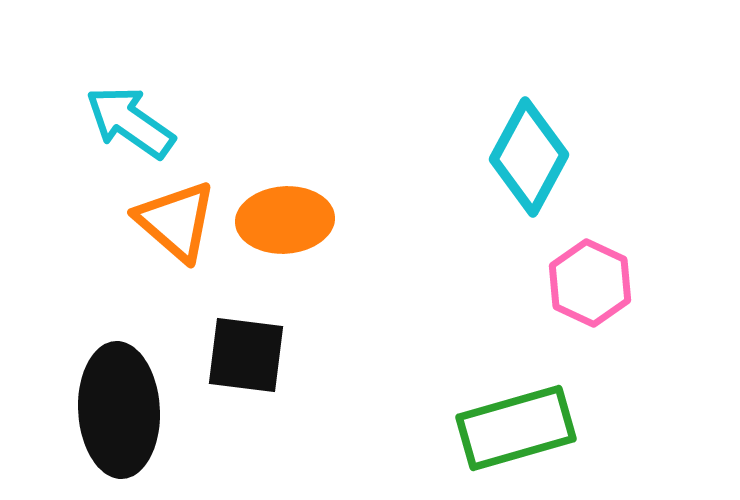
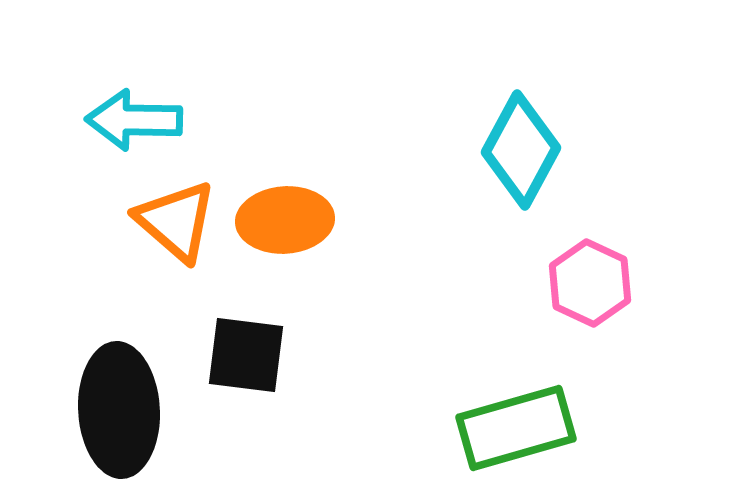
cyan arrow: moved 4 px right, 2 px up; rotated 34 degrees counterclockwise
cyan diamond: moved 8 px left, 7 px up
